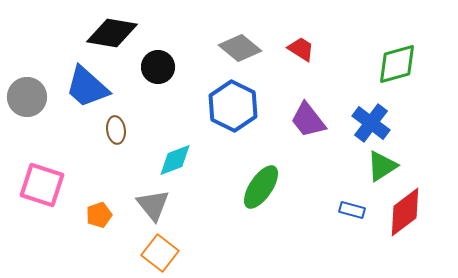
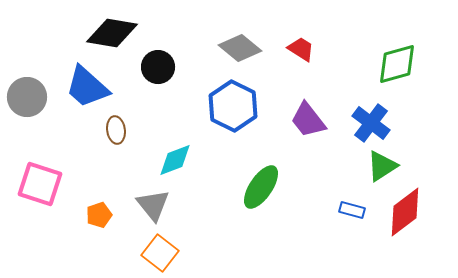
pink square: moved 2 px left, 1 px up
